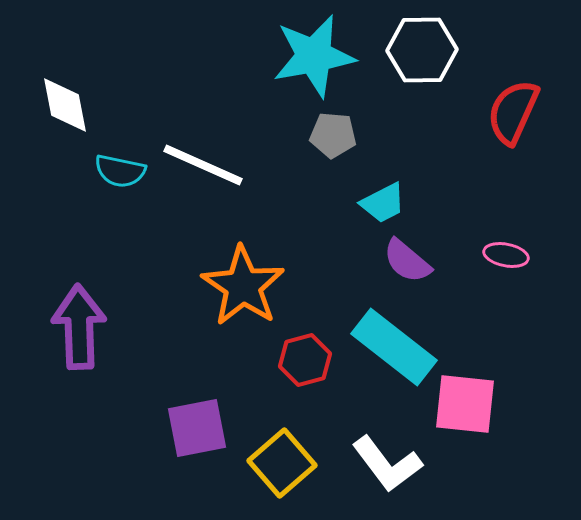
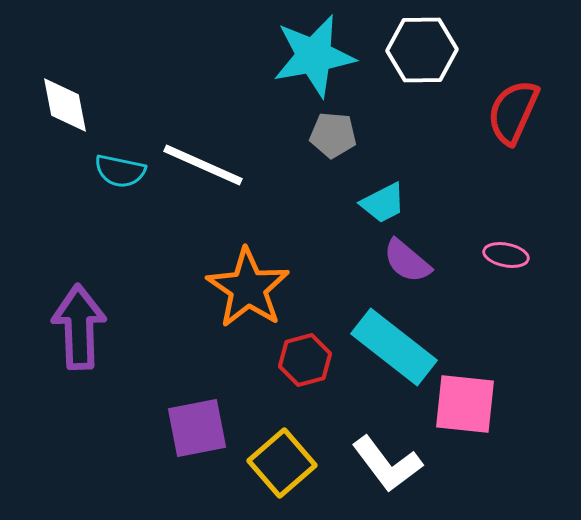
orange star: moved 5 px right, 2 px down
